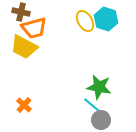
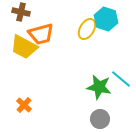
yellow ellipse: moved 2 px right, 8 px down; rotated 60 degrees clockwise
orange trapezoid: moved 7 px right, 6 px down
cyan line: moved 28 px right, 27 px up
gray circle: moved 1 px left, 1 px up
